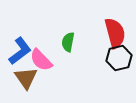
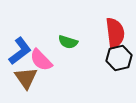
red semicircle: rotated 8 degrees clockwise
green semicircle: rotated 84 degrees counterclockwise
